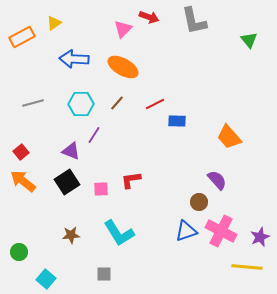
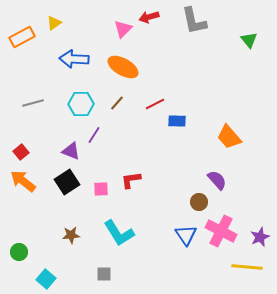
red arrow: rotated 144 degrees clockwise
blue triangle: moved 4 px down; rotated 45 degrees counterclockwise
